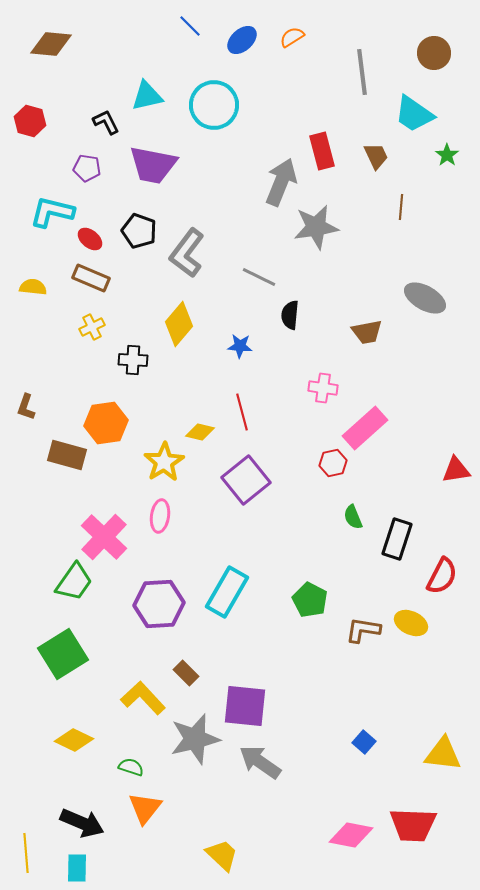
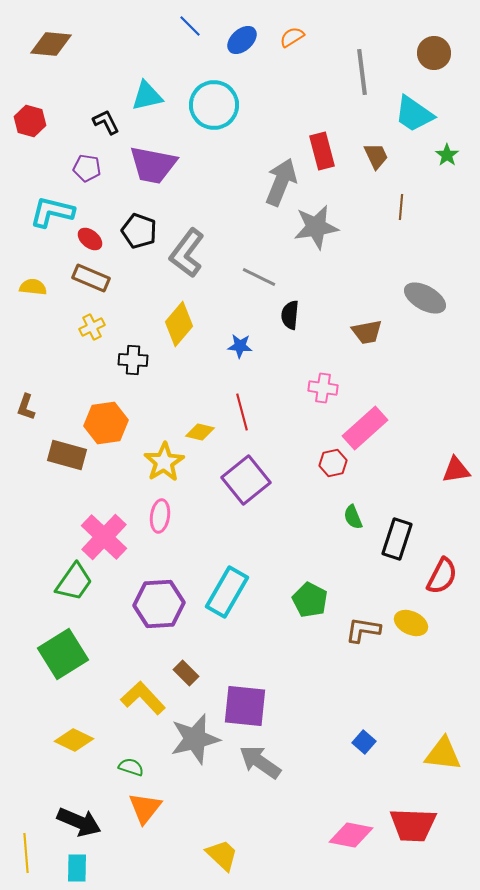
black arrow at (82, 823): moved 3 px left, 1 px up
